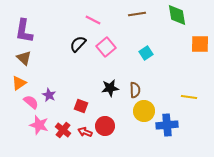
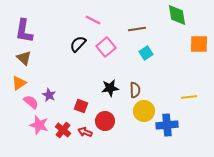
brown line: moved 15 px down
orange square: moved 1 px left
yellow line: rotated 14 degrees counterclockwise
red circle: moved 5 px up
